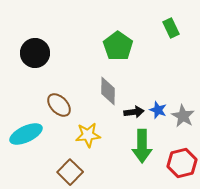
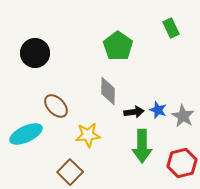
brown ellipse: moved 3 px left, 1 px down
